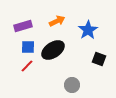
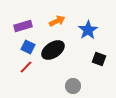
blue square: rotated 24 degrees clockwise
red line: moved 1 px left, 1 px down
gray circle: moved 1 px right, 1 px down
